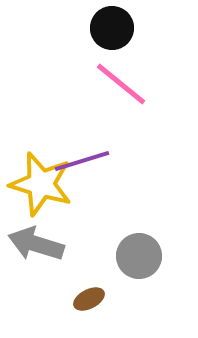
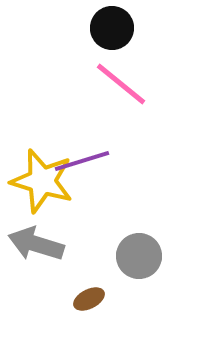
yellow star: moved 1 px right, 3 px up
